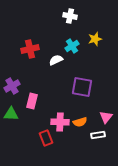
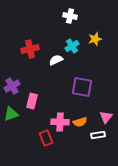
green triangle: rotated 21 degrees counterclockwise
